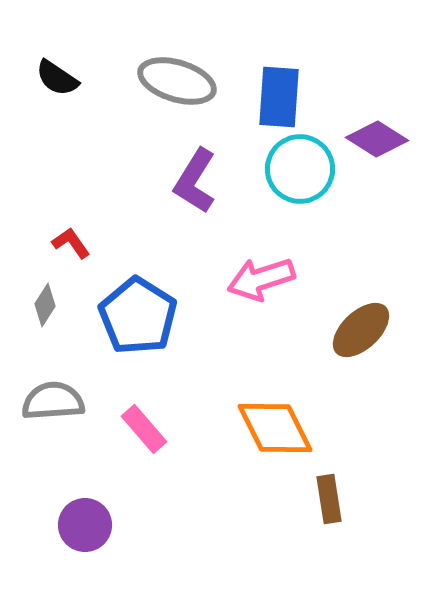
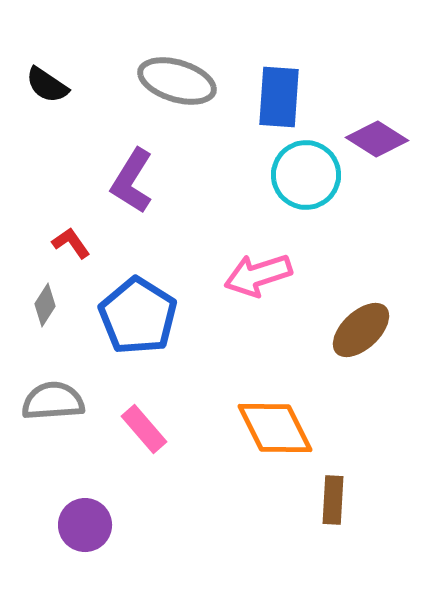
black semicircle: moved 10 px left, 7 px down
cyan circle: moved 6 px right, 6 px down
purple L-shape: moved 63 px left
pink arrow: moved 3 px left, 4 px up
brown rectangle: moved 4 px right, 1 px down; rotated 12 degrees clockwise
